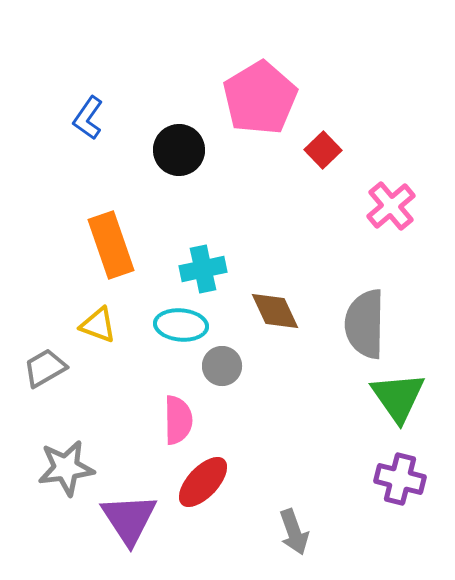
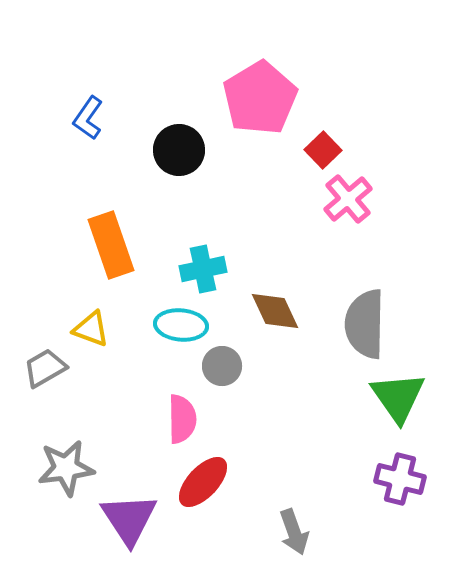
pink cross: moved 43 px left, 7 px up
yellow triangle: moved 7 px left, 4 px down
pink semicircle: moved 4 px right, 1 px up
